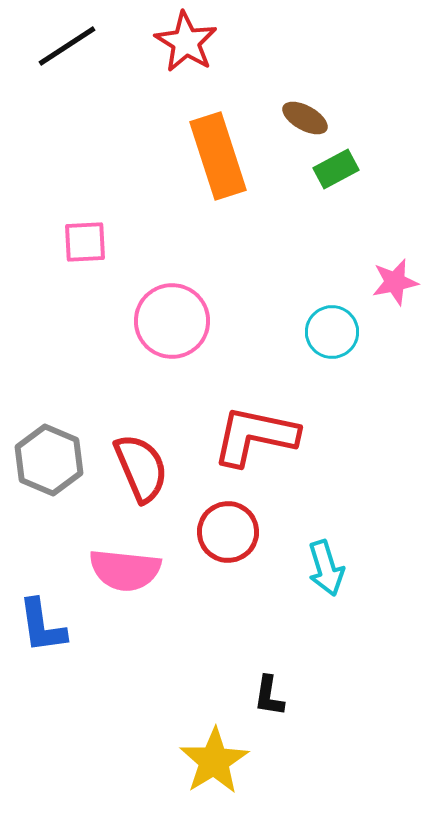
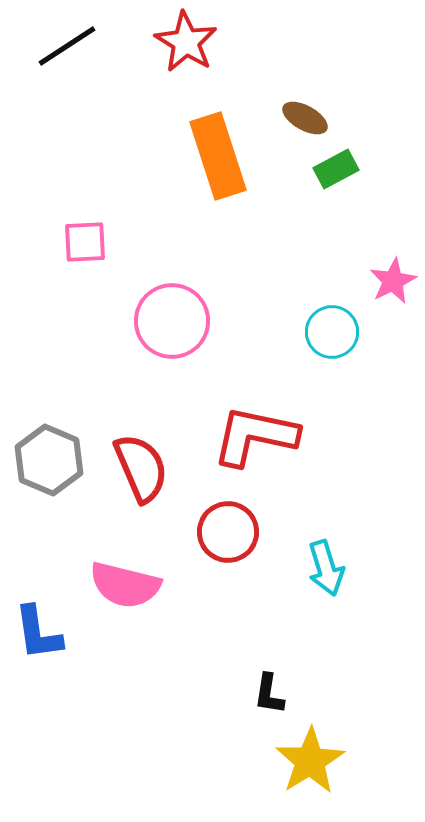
pink star: moved 2 px left, 1 px up; rotated 15 degrees counterclockwise
pink semicircle: moved 15 px down; rotated 8 degrees clockwise
blue L-shape: moved 4 px left, 7 px down
black L-shape: moved 2 px up
yellow star: moved 96 px right
